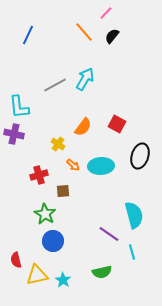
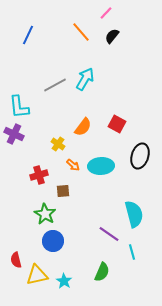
orange line: moved 3 px left
purple cross: rotated 12 degrees clockwise
cyan semicircle: moved 1 px up
green semicircle: rotated 54 degrees counterclockwise
cyan star: moved 1 px right, 1 px down
